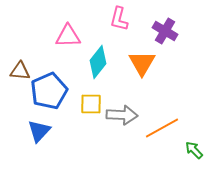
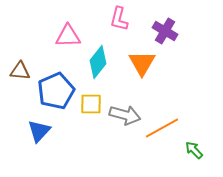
blue pentagon: moved 7 px right
gray arrow: moved 3 px right; rotated 12 degrees clockwise
